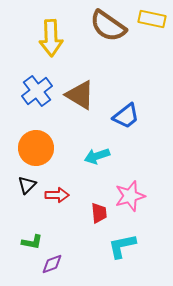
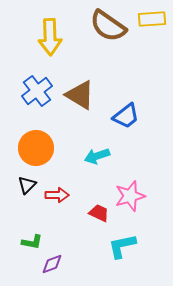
yellow rectangle: rotated 16 degrees counterclockwise
yellow arrow: moved 1 px left, 1 px up
red trapezoid: rotated 60 degrees counterclockwise
